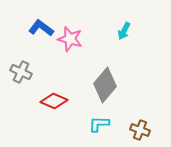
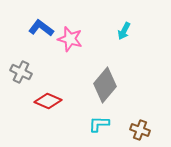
red diamond: moved 6 px left
